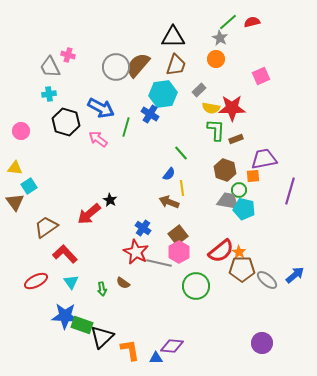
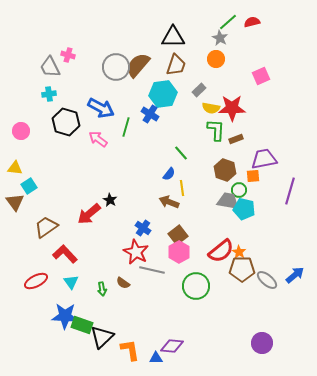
gray line at (159, 263): moved 7 px left, 7 px down
